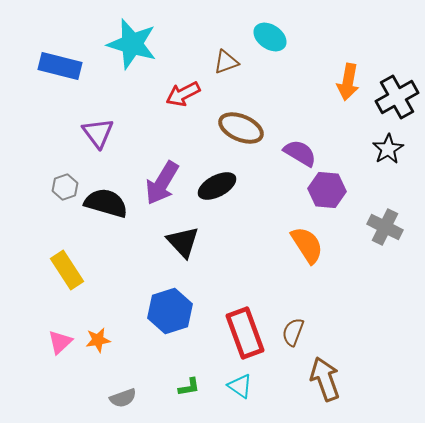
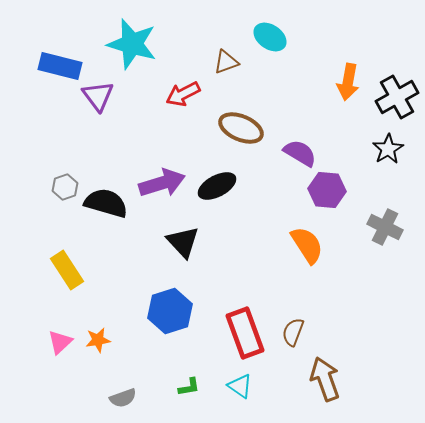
purple triangle: moved 37 px up
purple arrow: rotated 138 degrees counterclockwise
